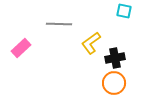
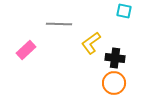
pink rectangle: moved 5 px right, 2 px down
black cross: rotated 18 degrees clockwise
